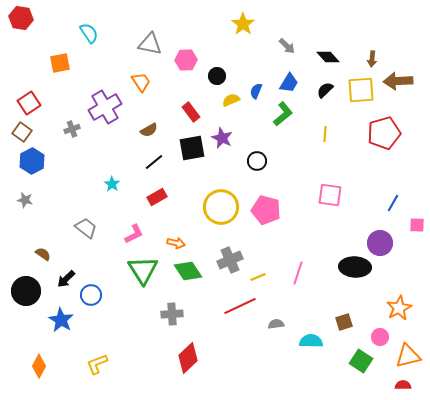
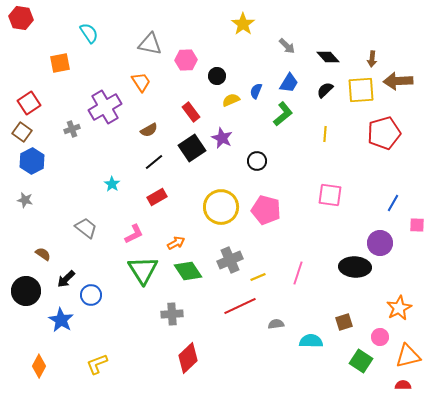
black square at (192, 148): rotated 24 degrees counterclockwise
orange arrow at (176, 243): rotated 42 degrees counterclockwise
